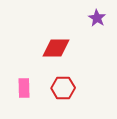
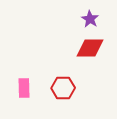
purple star: moved 7 px left, 1 px down
red diamond: moved 34 px right
